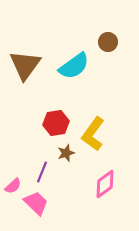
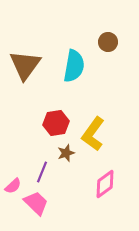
cyan semicircle: rotated 44 degrees counterclockwise
